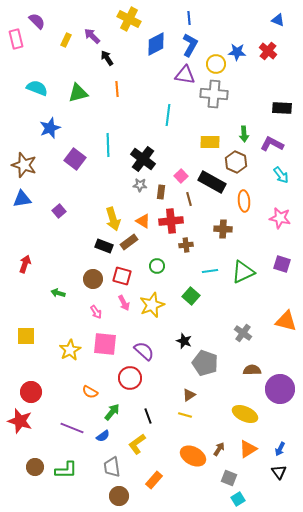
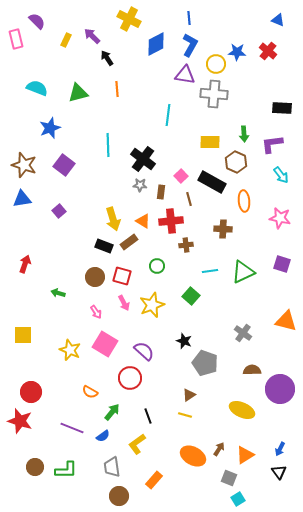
purple L-shape at (272, 144): rotated 35 degrees counterclockwise
purple square at (75, 159): moved 11 px left, 6 px down
brown circle at (93, 279): moved 2 px right, 2 px up
yellow square at (26, 336): moved 3 px left, 1 px up
pink square at (105, 344): rotated 25 degrees clockwise
yellow star at (70, 350): rotated 20 degrees counterclockwise
yellow ellipse at (245, 414): moved 3 px left, 4 px up
orange triangle at (248, 449): moved 3 px left, 6 px down
